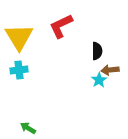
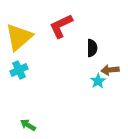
yellow triangle: rotated 20 degrees clockwise
black semicircle: moved 5 px left, 3 px up
cyan cross: rotated 18 degrees counterclockwise
cyan star: moved 1 px left, 1 px down
green arrow: moved 3 px up
